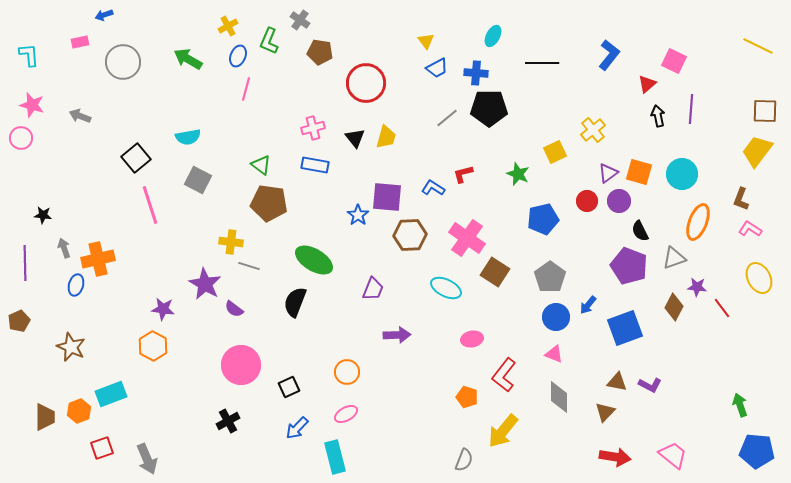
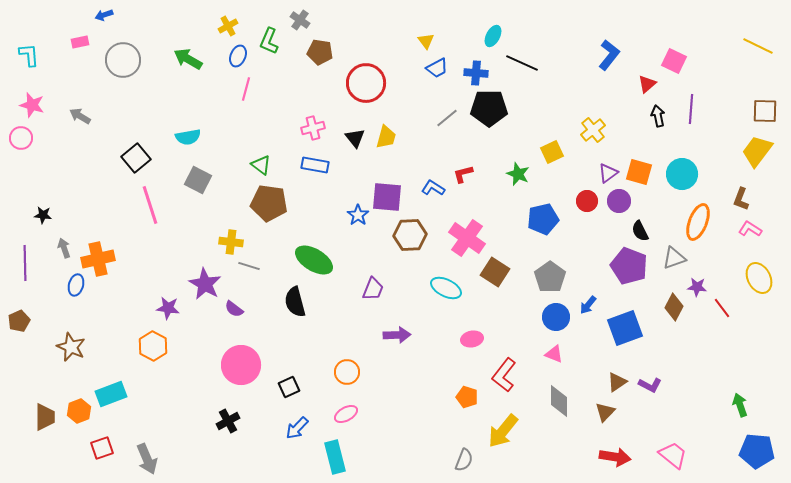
gray circle at (123, 62): moved 2 px up
black line at (542, 63): moved 20 px left; rotated 24 degrees clockwise
gray arrow at (80, 116): rotated 10 degrees clockwise
yellow square at (555, 152): moved 3 px left
black semicircle at (295, 302): rotated 36 degrees counterclockwise
purple star at (163, 309): moved 5 px right, 1 px up
brown triangle at (617, 382): rotated 45 degrees counterclockwise
gray diamond at (559, 397): moved 4 px down
